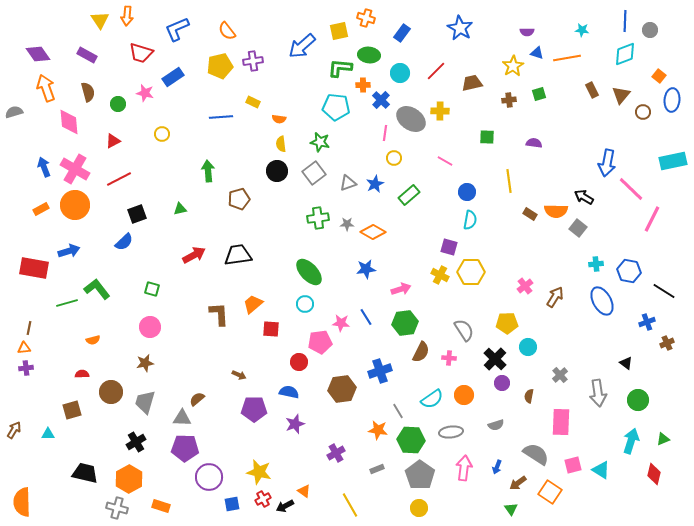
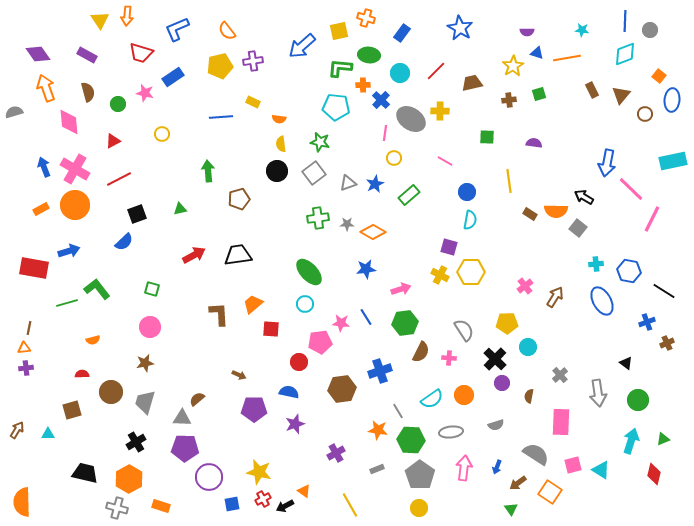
brown circle at (643, 112): moved 2 px right, 2 px down
brown arrow at (14, 430): moved 3 px right
